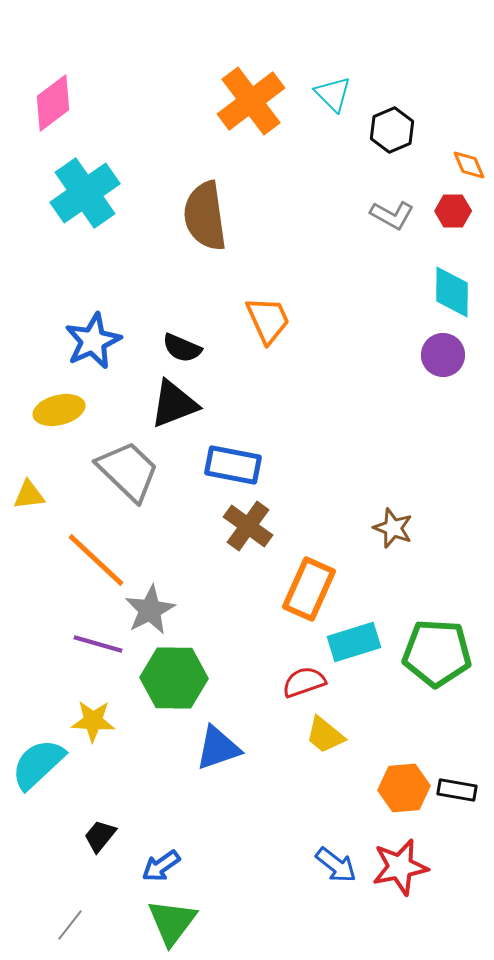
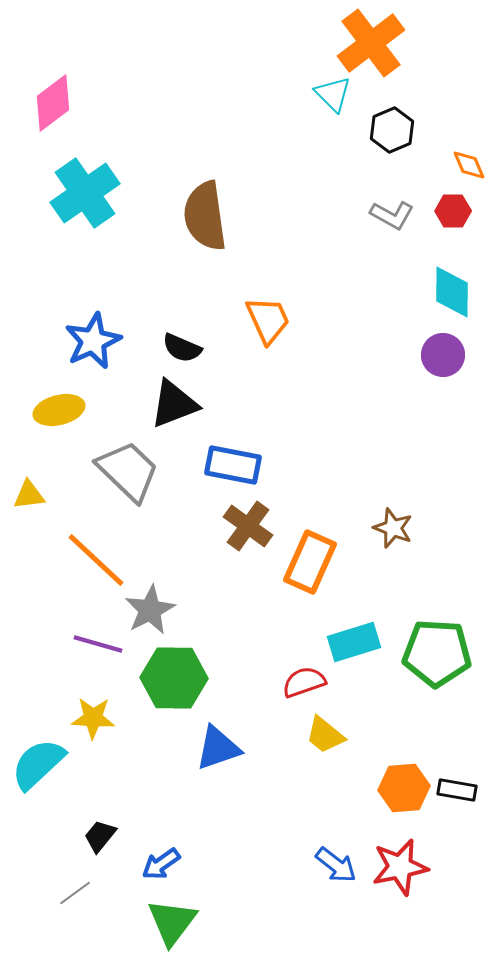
orange cross at (251, 101): moved 120 px right, 58 px up
orange rectangle at (309, 589): moved 1 px right, 27 px up
yellow star at (93, 721): moved 3 px up
blue arrow at (161, 866): moved 2 px up
gray line at (70, 925): moved 5 px right, 32 px up; rotated 16 degrees clockwise
